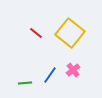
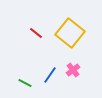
green line: rotated 32 degrees clockwise
